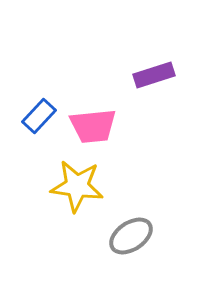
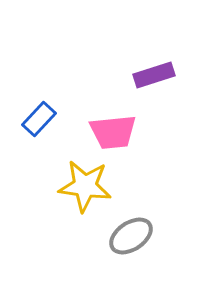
blue rectangle: moved 3 px down
pink trapezoid: moved 20 px right, 6 px down
yellow star: moved 8 px right
